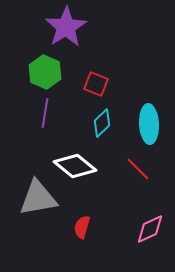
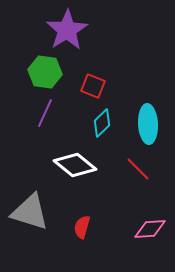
purple star: moved 1 px right, 3 px down
green hexagon: rotated 16 degrees counterclockwise
red square: moved 3 px left, 2 px down
purple line: rotated 16 degrees clockwise
cyan ellipse: moved 1 px left
white diamond: moved 1 px up
gray triangle: moved 8 px left, 14 px down; rotated 27 degrees clockwise
pink diamond: rotated 20 degrees clockwise
